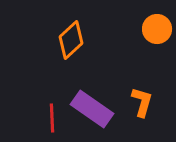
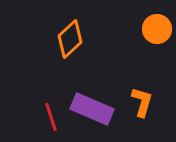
orange diamond: moved 1 px left, 1 px up
purple rectangle: rotated 12 degrees counterclockwise
red line: moved 1 px left, 1 px up; rotated 16 degrees counterclockwise
